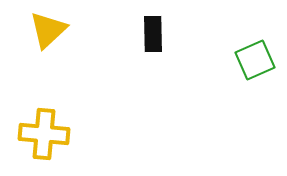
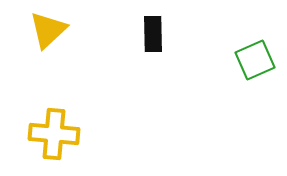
yellow cross: moved 10 px right
